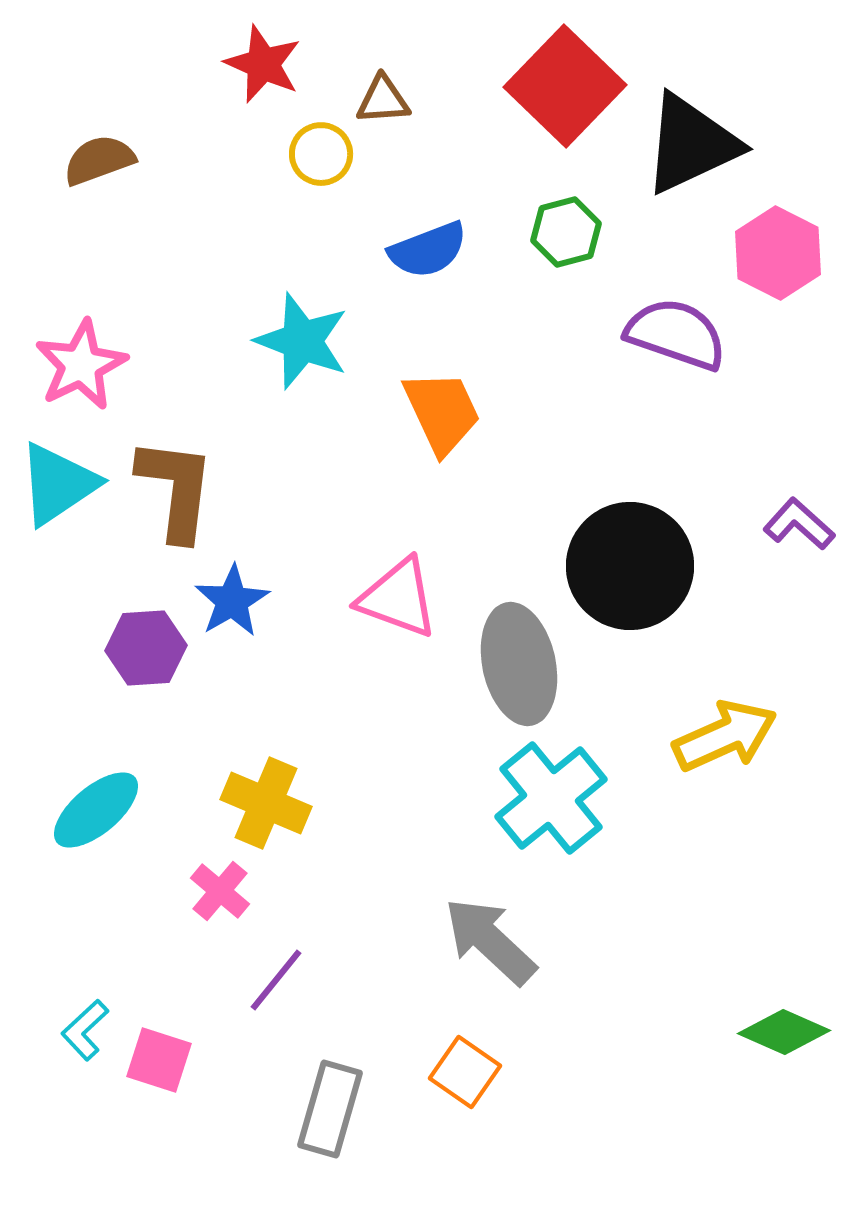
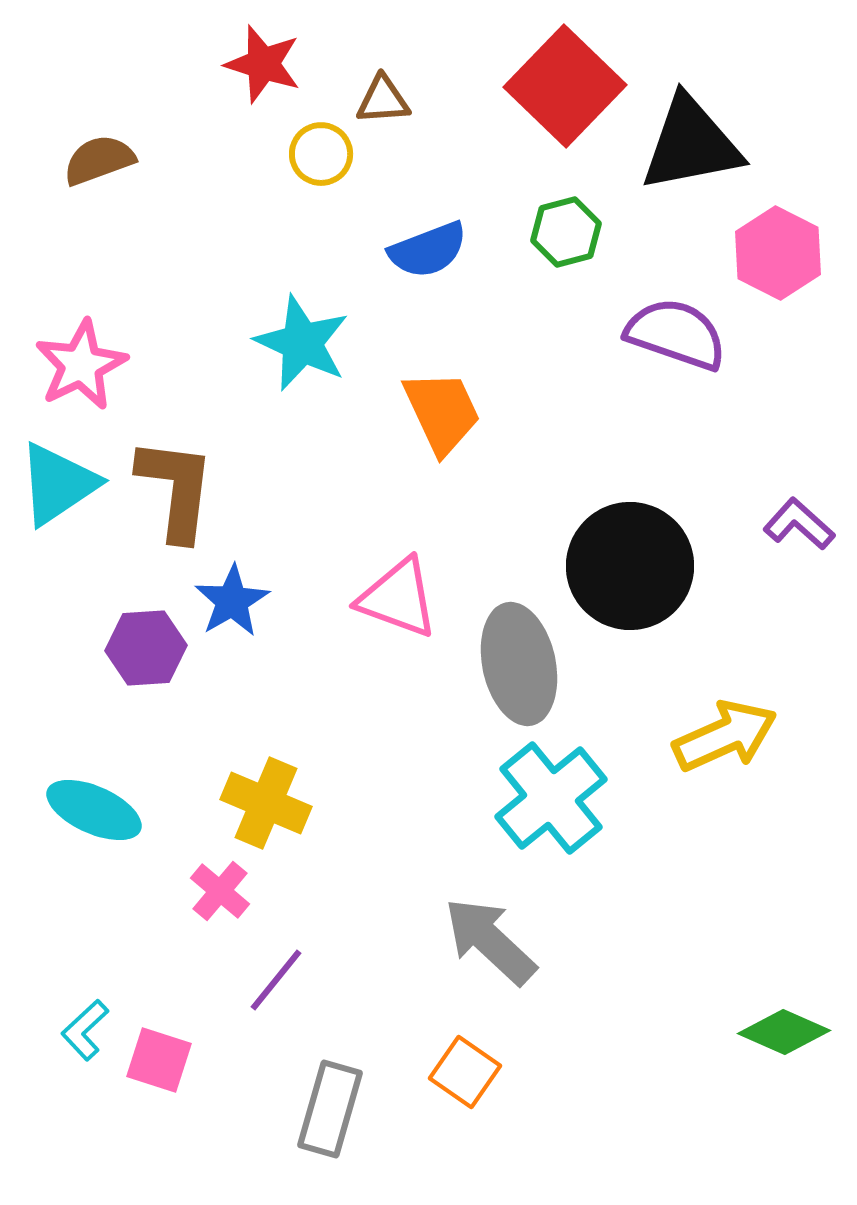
red star: rotated 6 degrees counterclockwise
black triangle: rotated 14 degrees clockwise
cyan star: moved 2 px down; rotated 4 degrees clockwise
cyan ellipse: moved 2 px left; rotated 64 degrees clockwise
